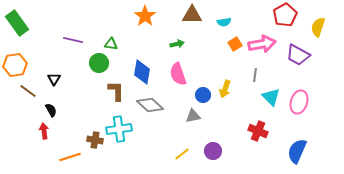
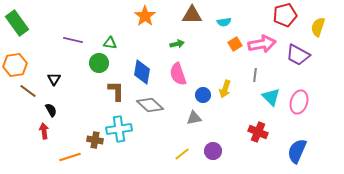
red pentagon: rotated 15 degrees clockwise
green triangle: moved 1 px left, 1 px up
gray triangle: moved 1 px right, 2 px down
red cross: moved 1 px down
